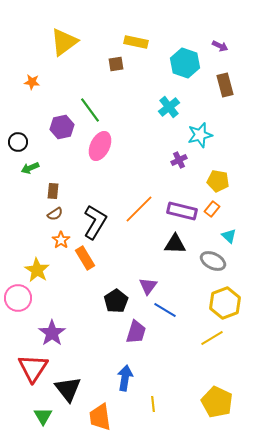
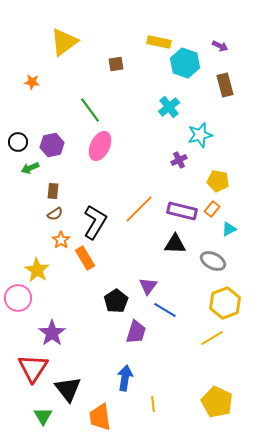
yellow rectangle at (136, 42): moved 23 px right
purple hexagon at (62, 127): moved 10 px left, 18 px down
cyan triangle at (229, 236): moved 7 px up; rotated 49 degrees clockwise
